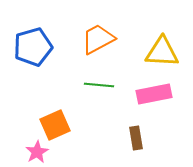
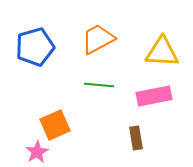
blue pentagon: moved 2 px right
pink rectangle: moved 2 px down
